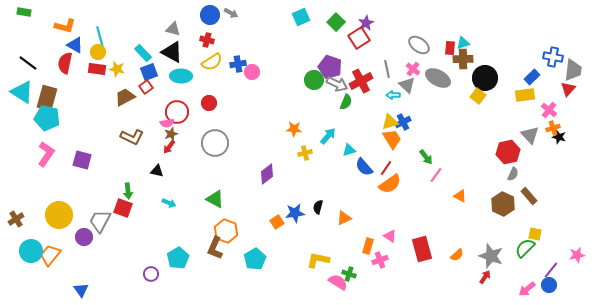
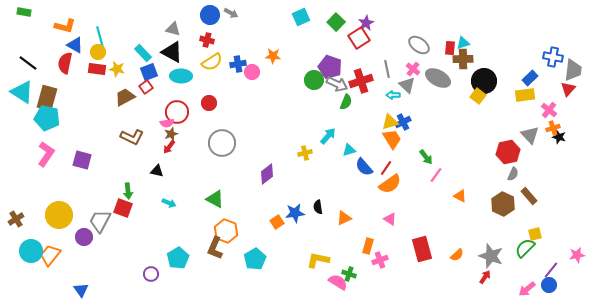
blue rectangle at (532, 77): moved 2 px left, 1 px down
black circle at (485, 78): moved 1 px left, 3 px down
red cross at (361, 81): rotated 10 degrees clockwise
orange star at (294, 129): moved 21 px left, 73 px up
gray circle at (215, 143): moved 7 px right
black semicircle at (318, 207): rotated 24 degrees counterclockwise
yellow square at (535, 234): rotated 24 degrees counterclockwise
pink triangle at (390, 236): moved 17 px up
